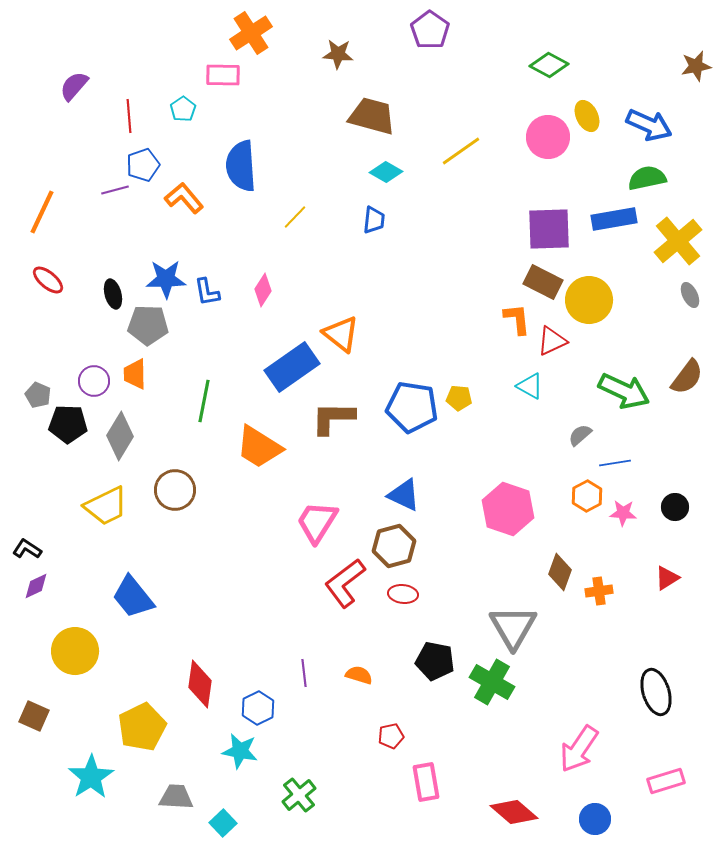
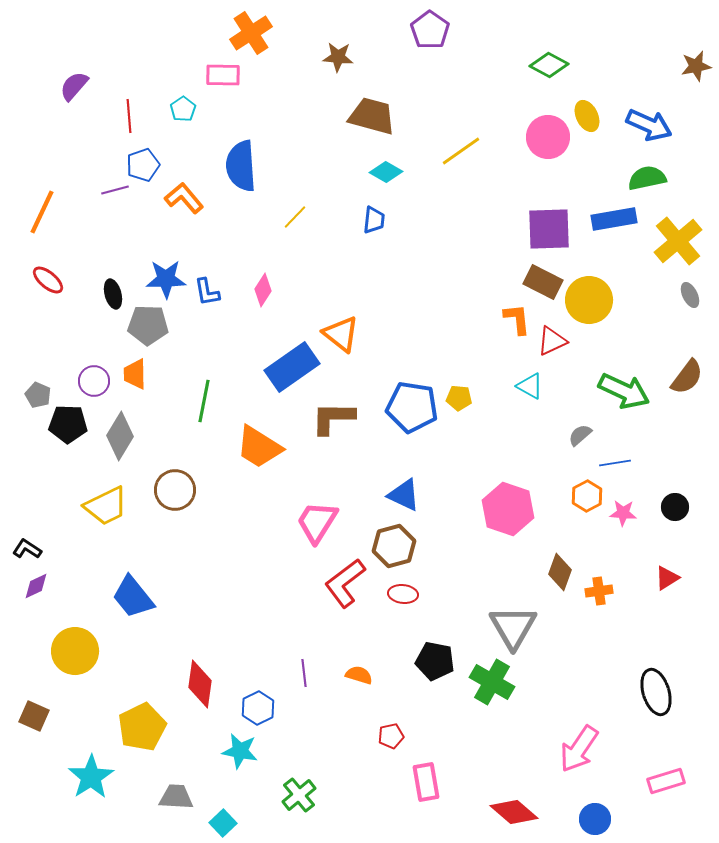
brown star at (338, 54): moved 3 px down
